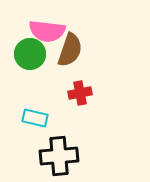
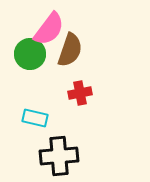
pink semicircle: moved 2 px right, 2 px up; rotated 60 degrees counterclockwise
